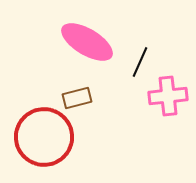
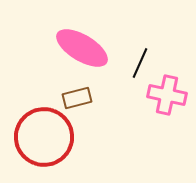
pink ellipse: moved 5 px left, 6 px down
black line: moved 1 px down
pink cross: moved 1 px left, 1 px up; rotated 18 degrees clockwise
